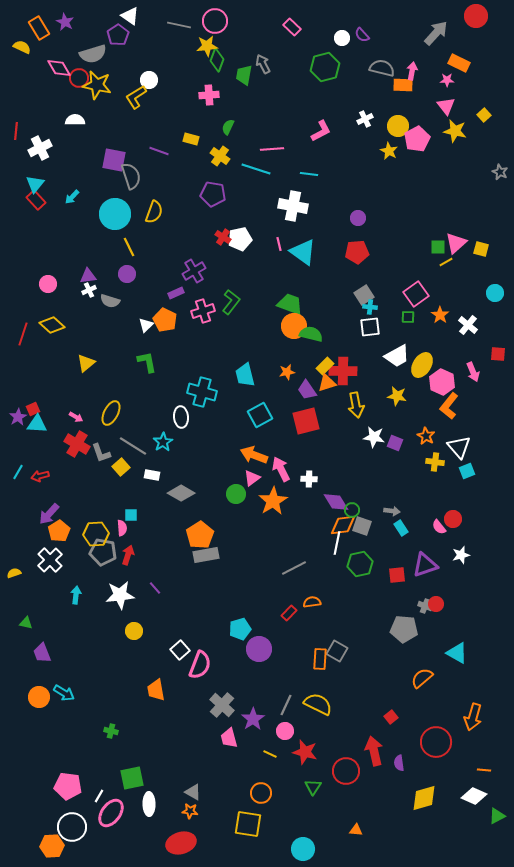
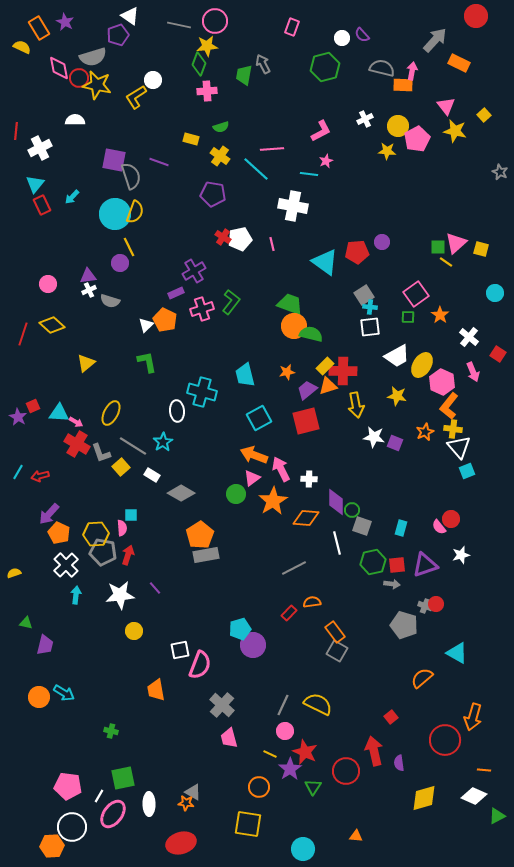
pink rectangle at (292, 27): rotated 66 degrees clockwise
gray arrow at (436, 33): moved 1 px left, 7 px down
purple pentagon at (118, 35): rotated 15 degrees clockwise
gray semicircle at (93, 54): moved 3 px down
green diamond at (217, 60): moved 18 px left, 4 px down
pink diamond at (59, 68): rotated 20 degrees clockwise
white circle at (149, 80): moved 4 px right
pink star at (447, 80): moved 121 px left, 81 px down; rotated 24 degrees counterclockwise
pink cross at (209, 95): moved 2 px left, 4 px up
green semicircle at (228, 127): moved 7 px left; rotated 133 degrees counterclockwise
purple line at (159, 151): moved 11 px down
yellow star at (389, 151): moved 2 px left; rotated 24 degrees counterclockwise
cyan line at (256, 169): rotated 24 degrees clockwise
red rectangle at (36, 200): moved 6 px right, 5 px down; rotated 18 degrees clockwise
yellow semicircle at (154, 212): moved 19 px left
purple circle at (358, 218): moved 24 px right, 24 px down
pink line at (279, 244): moved 7 px left
cyan triangle at (303, 252): moved 22 px right, 10 px down
yellow line at (446, 262): rotated 64 degrees clockwise
purple circle at (127, 274): moved 7 px left, 11 px up
pink cross at (203, 311): moved 1 px left, 2 px up
white cross at (468, 325): moved 1 px right, 12 px down
red square at (498, 354): rotated 28 degrees clockwise
orange triangle at (327, 383): moved 1 px right, 3 px down
purple trapezoid at (307, 390): rotated 85 degrees clockwise
red square at (33, 409): moved 3 px up
cyan square at (260, 415): moved 1 px left, 3 px down
purple star at (18, 417): rotated 12 degrees counterclockwise
pink arrow at (76, 417): moved 5 px down
white ellipse at (181, 417): moved 4 px left, 6 px up
cyan triangle at (37, 424): moved 22 px right, 11 px up
orange star at (426, 436): moved 1 px left, 4 px up; rotated 18 degrees clockwise
yellow cross at (435, 462): moved 18 px right, 33 px up
white rectangle at (152, 475): rotated 21 degrees clockwise
purple diamond at (336, 502): rotated 32 degrees clockwise
gray arrow at (392, 511): moved 73 px down
red circle at (453, 519): moved 2 px left
orange diamond at (343, 525): moved 37 px left, 7 px up; rotated 12 degrees clockwise
cyan rectangle at (401, 528): rotated 49 degrees clockwise
orange pentagon at (59, 531): moved 2 px down; rotated 15 degrees counterclockwise
white line at (337, 543): rotated 25 degrees counterclockwise
white cross at (50, 560): moved 16 px right, 5 px down
green hexagon at (360, 564): moved 13 px right, 2 px up
red square at (397, 575): moved 10 px up
gray pentagon at (404, 629): moved 4 px up; rotated 12 degrees clockwise
purple circle at (259, 649): moved 6 px left, 4 px up
white square at (180, 650): rotated 30 degrees clockwise
purple trapezoid at (42, 653): moved 3 px right, 8 px up; rotated 145 degrees counterclockwise
orange rectangle at (320, 659): moved 15 px right, 27 px up; rotated 40 degrees counterclockwise
gray line at (286, 705): moved 3 px left
purple star at (253, 719): moved 37 px right, 50 px down
red circle at (436, 742): moved 9 px right, 2 px up
red star at (305, 752): rotated 10 degrees clockwise
green square at (132, 778): moved 9 px left
orange circle at (261, 793): moved 2 px left, 6 px up
orange star at (190, 811): moved 4 px left, 8 px up
pink ellipse at (111, 813): moved 2 px right, 1 px down
orange triangle at (356, 830): moved 6 px down
